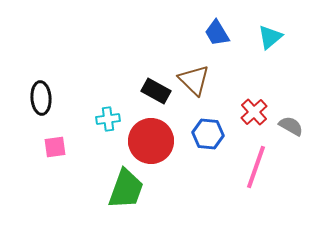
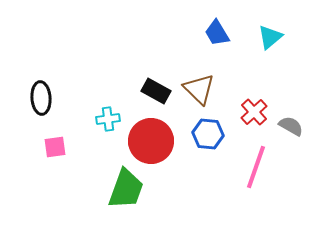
brown triangle: moved 5 px right, 9 px down
